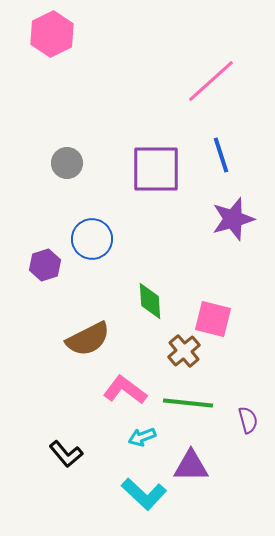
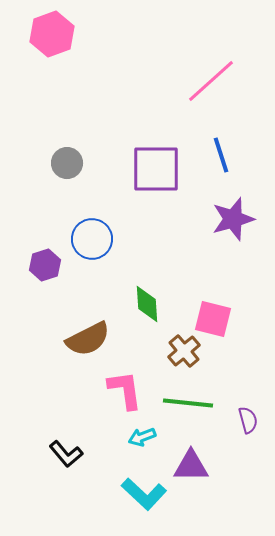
pink hexagon: rotated 6 degrees clockwise
green diamond: moved 3 px left, 3 px down
pink L-shape: rotated 45 degrees clockwise
